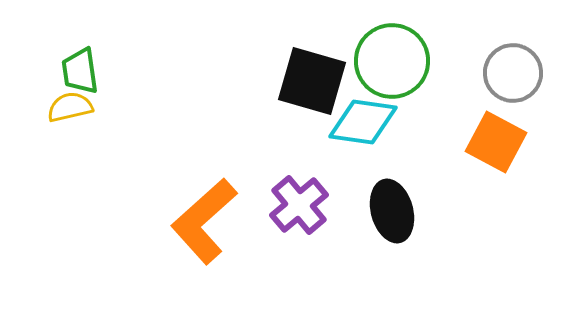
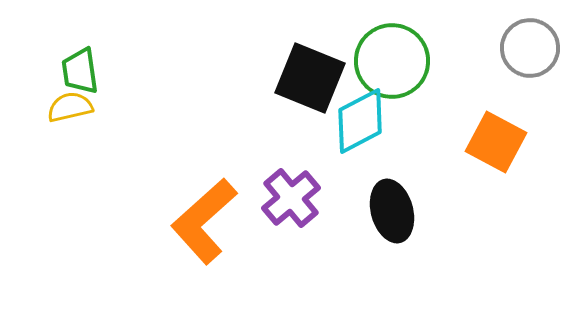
gray circle: moved 17 px right, 25 px up
black square: moved 2 px left, 3 px up; rotated 6 degrees clockwise
cyan diamond: moved 3 px left, 1 px up; rotated 36 degrees counterclockwise
purple cross: moved 8 px left, 7 px up
